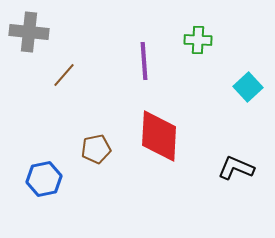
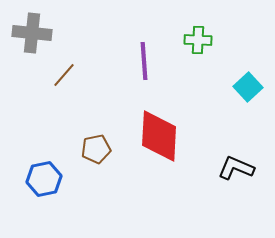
gray cross: moved 3 px right, 1 px down
